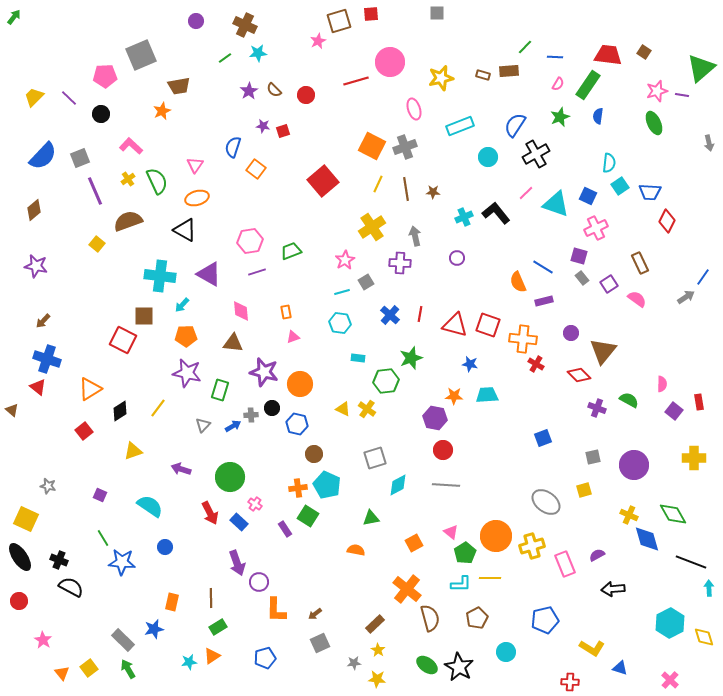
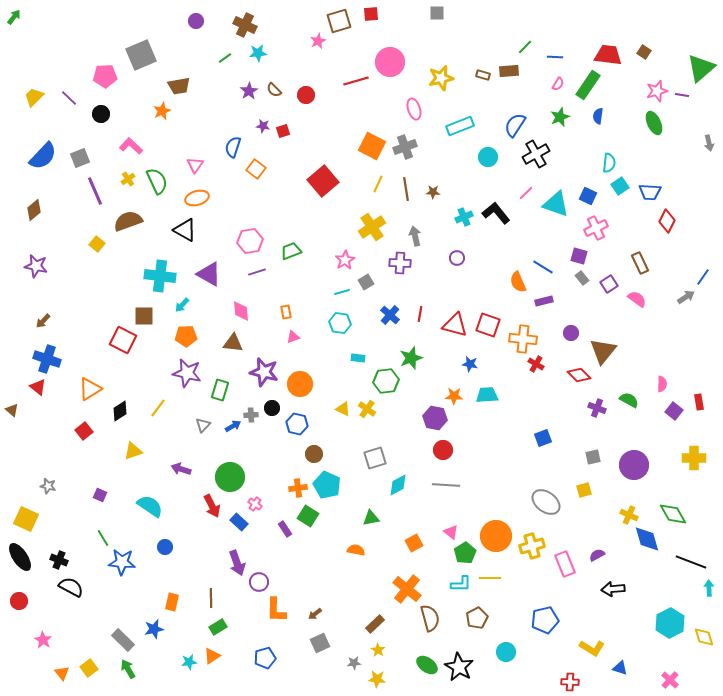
red arrow at (210, 513): moved 2 px right, 7 px up
